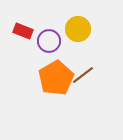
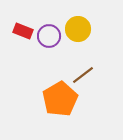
purple circle: moved 5 px up
orange pentagon: moved 4 px right, 21 px down
